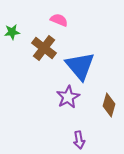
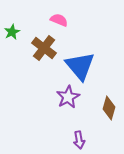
green star: rotated 21 degrees counterclockwise
brown diamond: moved 3 px down
